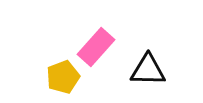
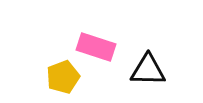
pink rectangle: rotated 66 degrees clockwise
